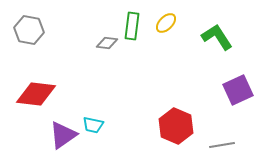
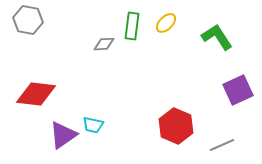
gray hexagon: moved 1 px left, 10 px up
gray diamond: moved 3 px left, 1 px down; rotated 10 degrees counterclockwise
gray line: rotated 15 degrees counterclockwise
